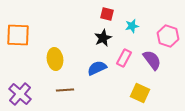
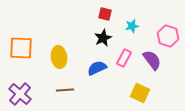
red square: moved 2 px left
orange square: moved 3 px right, 13 px down
yellow ellipse: moved 4 px right, 2 px up
